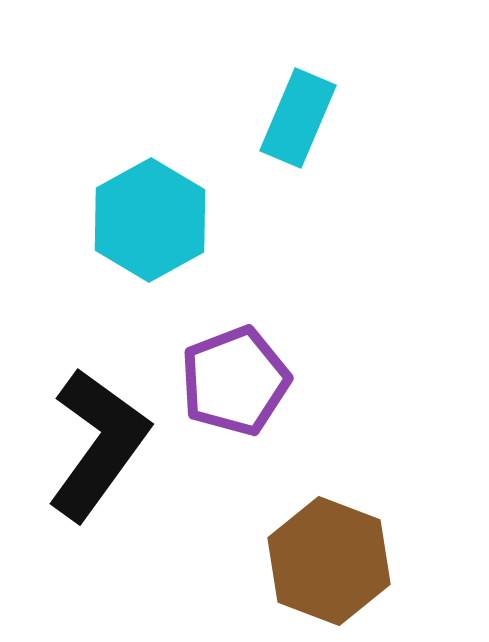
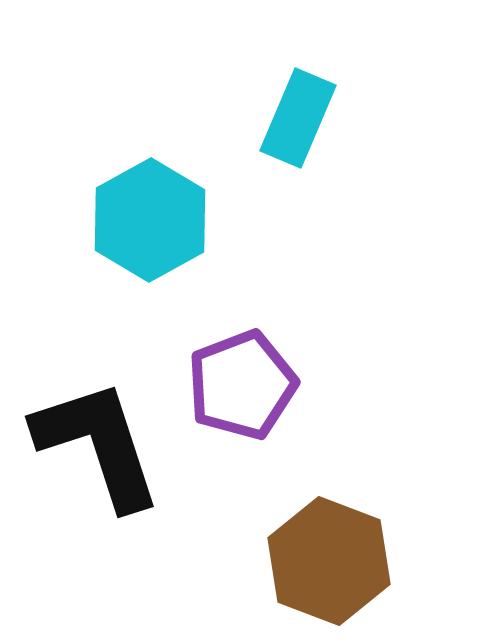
purple pentagon: moved 7 px right, 4 px down
black L-shape: rotated 54 degrees counterclockwise
